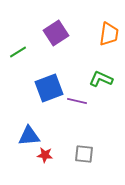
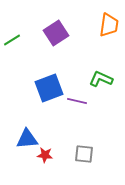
orange trapezoid: moved 9 px up
green line: moved 6 px left, 12 px up
blue triangle: moved 2 px left, 3 px down
